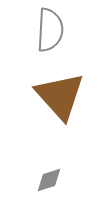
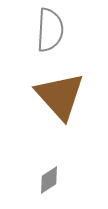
gray diamond: rotated 16 degrees counterclockwise
